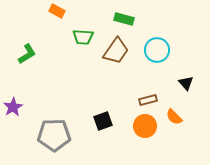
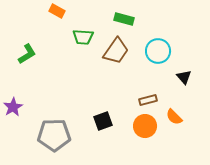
cyan circle: moved 1 px right, 1 px down
black triangle: moved 2 px left, 6 px up
